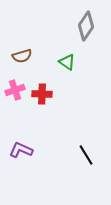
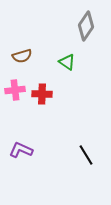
pink cross: rotated 12 degrees clockwise
